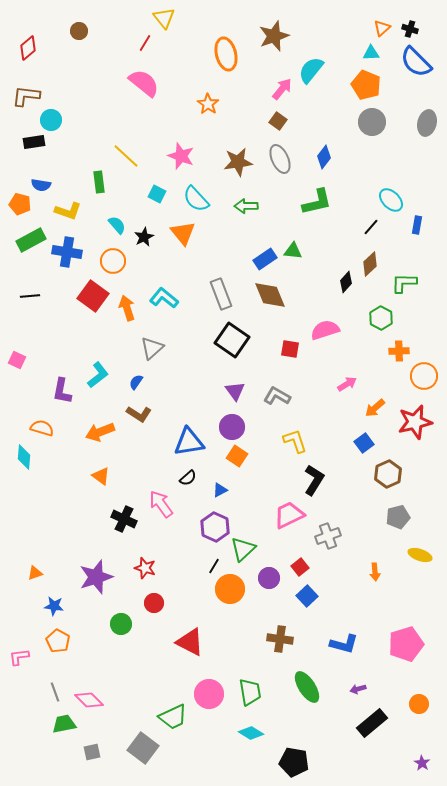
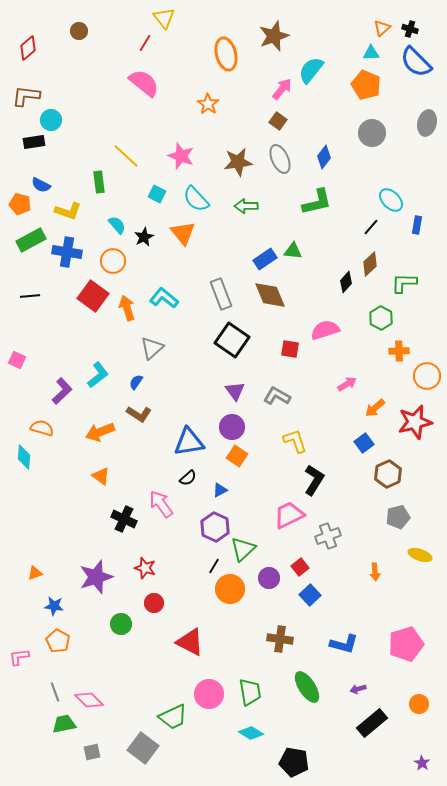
gray circle at (372, 122): moved 11 px down
blue semicircle at (41, 185): rotated 18 degrees clockwise
orange circle at (424, 376): moved 3 px right
purple L-shape at (62, 391): rotated 144 degrees counterclockwise
blue square at (307, 596): moved 3 px right, 1 px up
